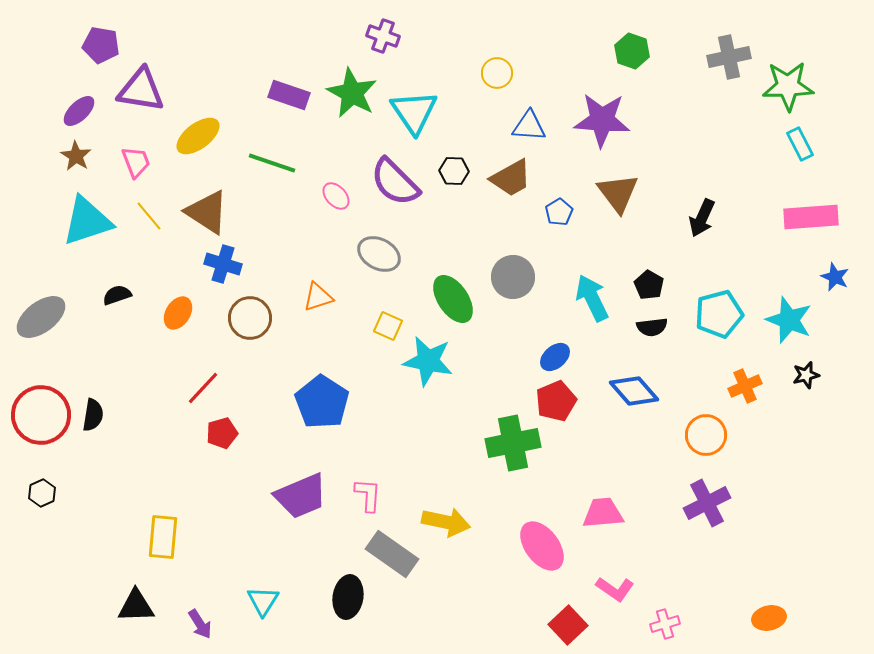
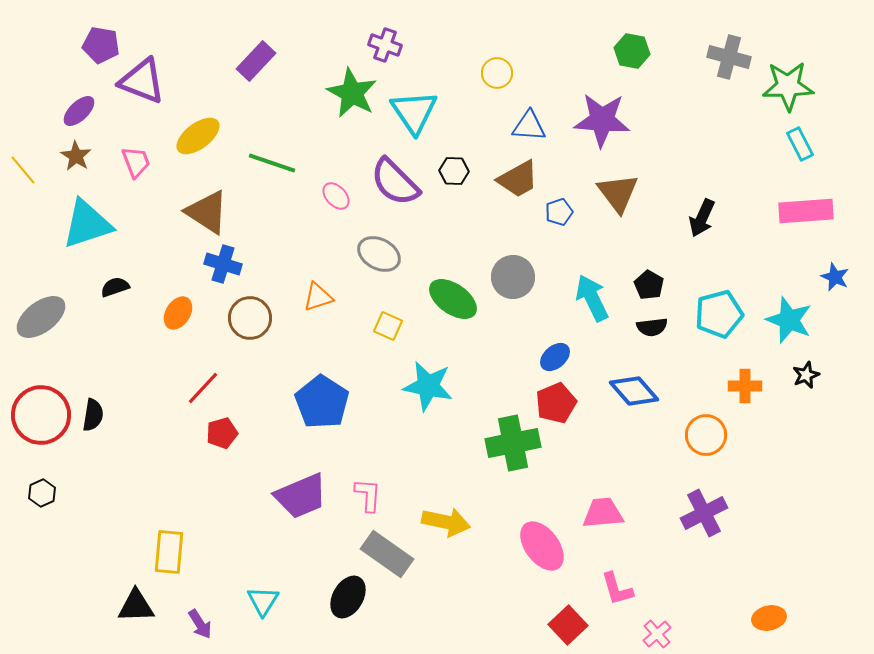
purple cross at (383, 36): moved 2 px right, 9 px down
green hexagon at (632, 51): rotated 8 degrees counterclockwise
gray cross at (729, 57): rotated 27 degrees clockwise
purple triangle at (141, 90): moved 1 px right, 9 px up; rotated 12 degrees clockwise
purple rectangle at (289, 95): moved 33 px left, 34 px up; rotated 66 degrees counterclockwise
brown trapezoid at (511, 178): moved 7 px right, 1 px down
blue pentagon at (559, 212): rotated 12 degrees clockwise
yellow line at (149, 216): moved 126 px left, 46 px up
pink rectangle at (811, 217): moved 5 px left, 6 px up
cyan triangle at (87, 221): moved 3 px down
black semicircle at (117, 295): moved 2 px left, 8 px up
green ellipse at (453, 299): rotated 21 degrees counterclockwise
cyan star at (428, 361): moved 25 px down
black star at (806, 375): rotated 8 degrees counterclockwise
orange cross at (745, 386): rotated 24 degrees clockwise
red pentagon at (556, 401): moved 2 px down
purple cross at (707, 503): moved 3 px left, 10 px down
yellow rectangle at (163, 537): moved 6 px right, 15 px down
gray rectangle at (392, 554): moved 5 px left
pink L-shape at (615, 589): moved 2 px right; rotated 39 degrees clockwise
black ellipse at (348, 597): rotated 21 degrees clockwise
pink cross at (665, 624): moved 8 px left, 10 px down; rotated 24 degrees counterclockwise
